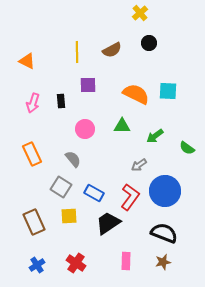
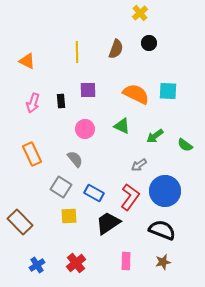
brown semicircle: moved 4 px right, 1 px up; rotated 42 degrees counterclockwise
purple square: moved 5 px down
green triangle: rotated 24 degrees clockwise
green semicircle: moved 2 px left, 3 px up
gray semicircle: moved 2 px right
brown rectangle: moved 14 px left; rotated 20 degrees counterclockwise
black semicircle: moved 2 px left, 3 px up
red cross: rotated 18 degrees clockwise
